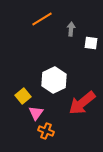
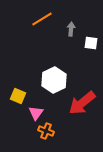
yellow square: moved 5 px left; rotated 28 degrees counterclockwise
